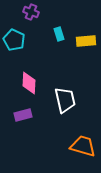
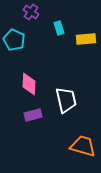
purple cross: rotated 14 degrees clockwise
cyan rectangle: moved 6 px up
yellow rectangle: moved 2 px up
pink diamond: moved 1 px down
white trapezoid: moved 1 px right
purple rectangle: moved 10 px right
